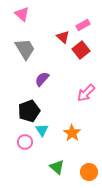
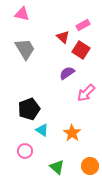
pink triangle: rotated 28 degrees counterclockwise
red square: rotated 18 degrees counterclockwise
purple semicircle: moved 25 px right, 6 px up; rotated 14 degrees clockwise
black pentagon: moved 2 px up
cyan triangle: rotated 24 degrees counterclockwise
pink circle: moved 9 px down
orange circle: moved 1 px right, 6 px up
